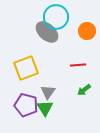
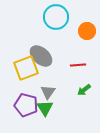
gray ellipse: moved 6 px left, 24 px down
